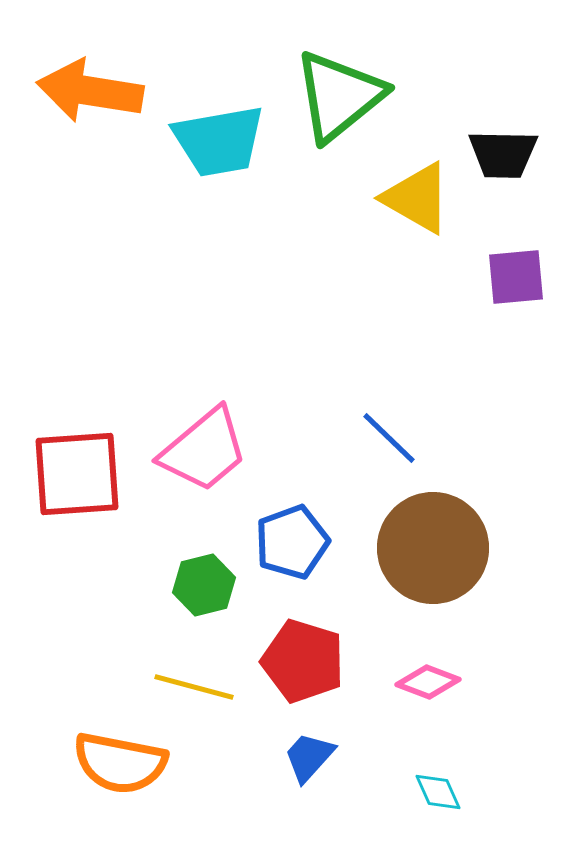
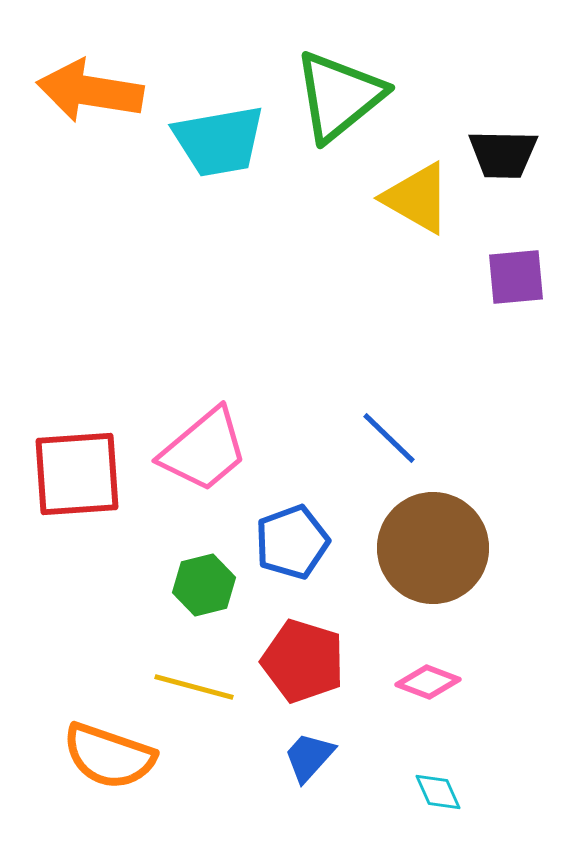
orange semicircle: moved 11 px left, 7 px up; rotated 8 degrees clockwise
